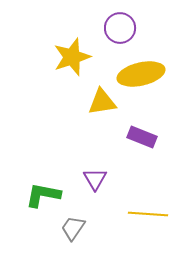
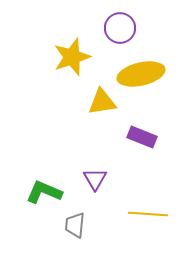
green L-shape: moved 1 px right, 3 px up; rotated 12 degrees clockwise
gray trapezoid: moved 2 px right, 3 px up; rotated 28 degrees counterclockwise
